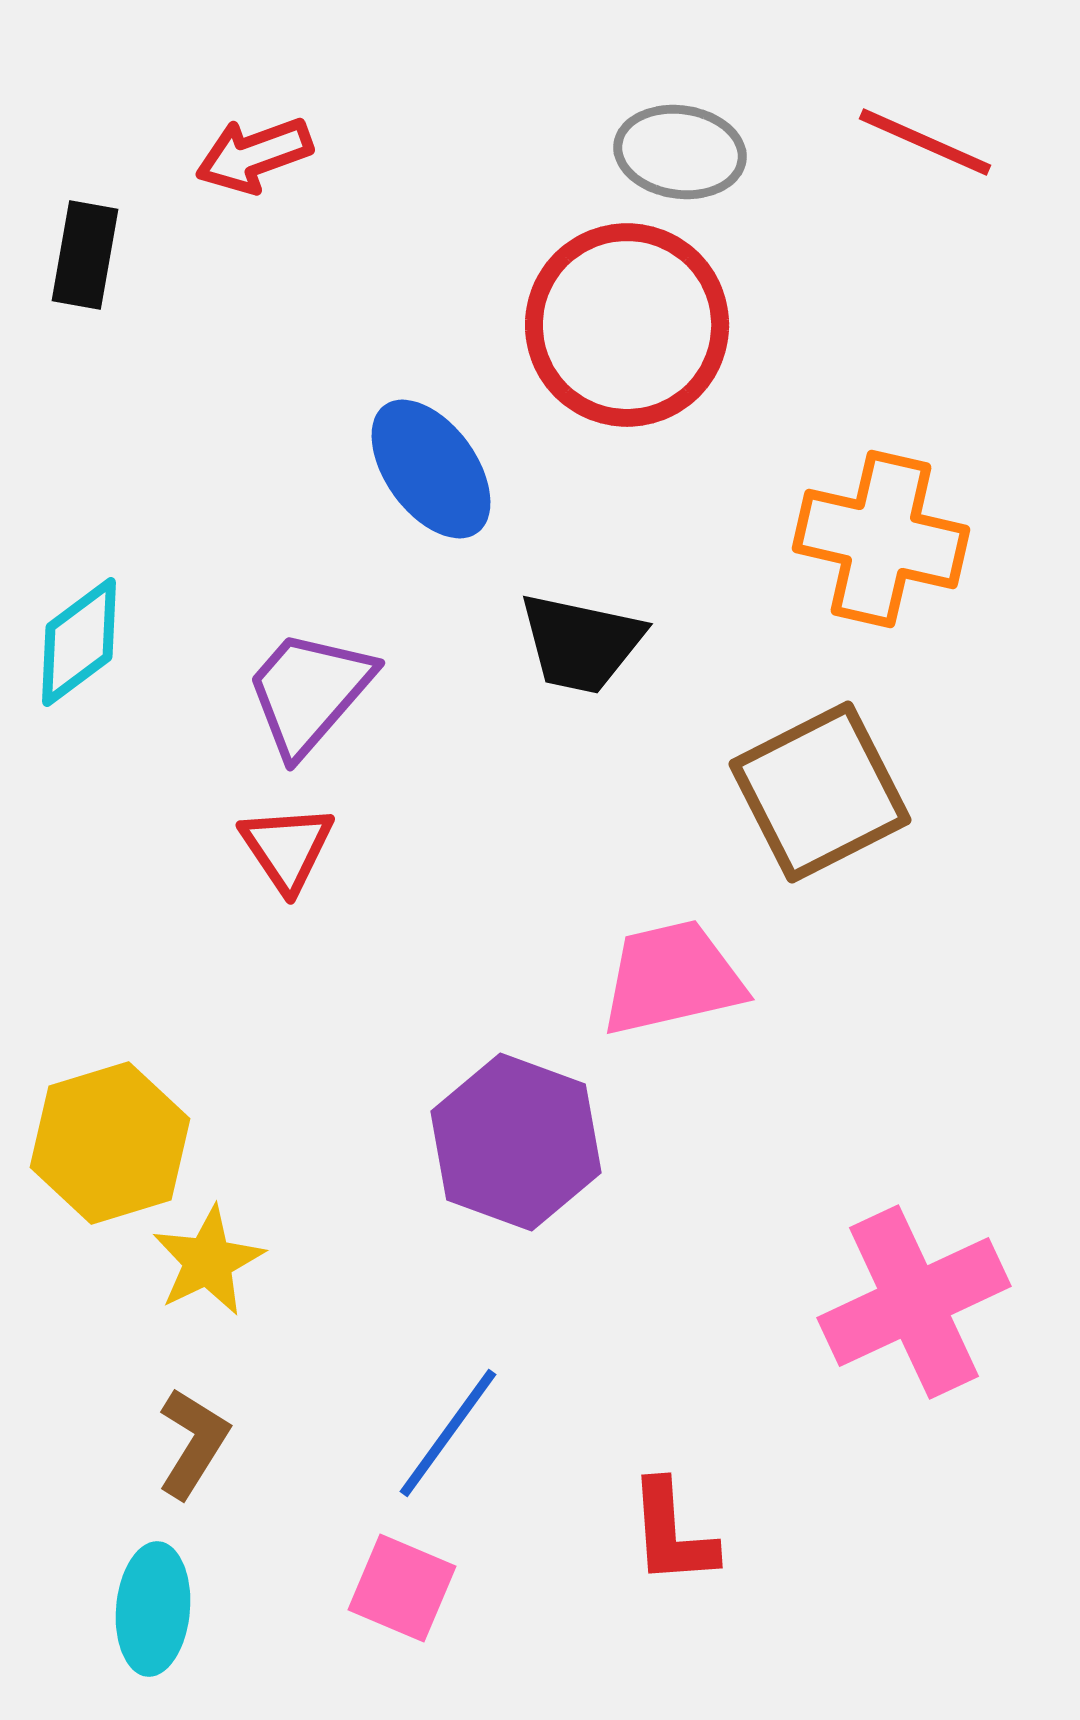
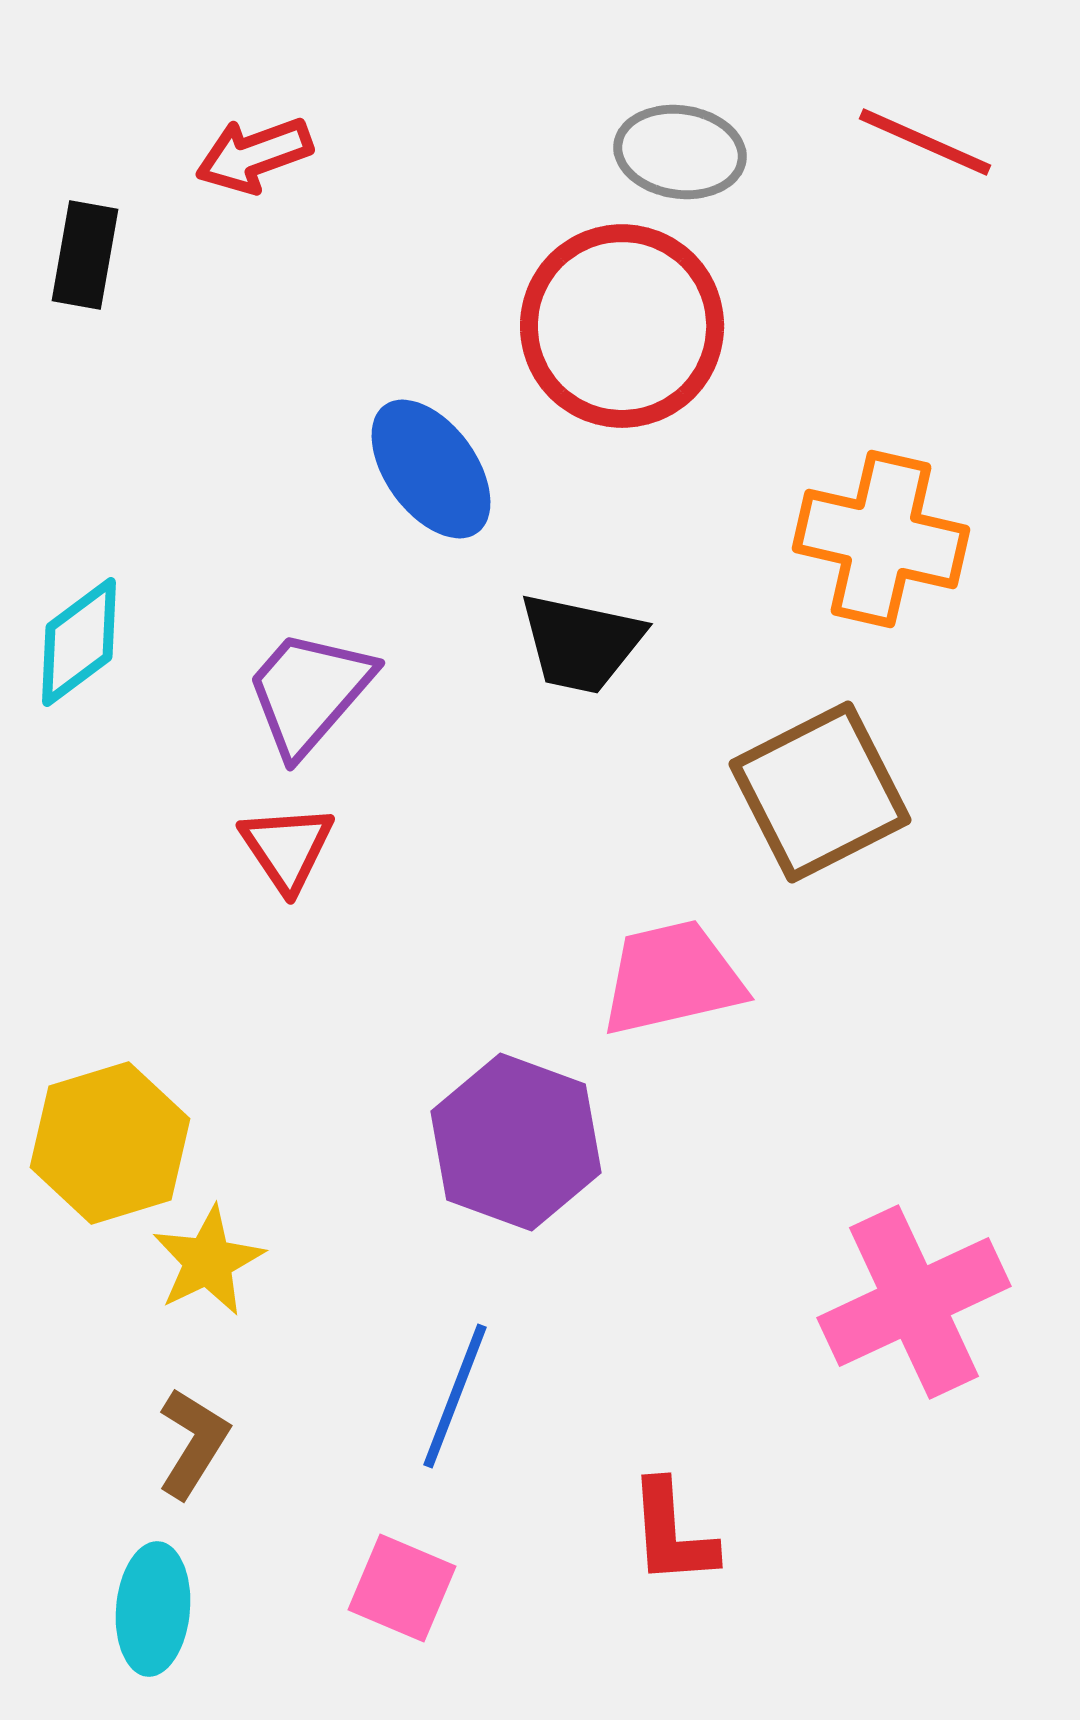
red circle: moved 5 px left, 1 px down
blue line: moved 7 px right, 37 px up; rotated 15 degrees counterclockwise
